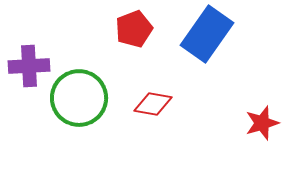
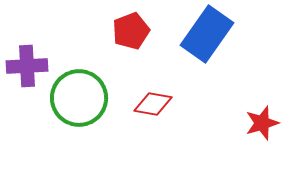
red pentagon: moved 3 px left, 2 px down
purple cross: moved 2 px left
